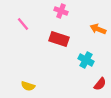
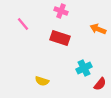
red rectangle: moved 1 px right, 1 px up
cyan cross: moved 2 px left, 8 px down; rotated 35 degrees clockwise
yellow semicircle: moved 14 px right, 5 px up
